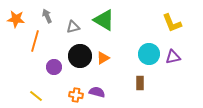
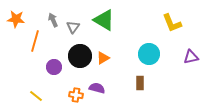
gray arrow: moved 6 px right, 4 px down
gray triangle: rotated 40 degrees counterclockwise
purple triangle: moved 18 px right
purple semicircle: moved 4 px up
